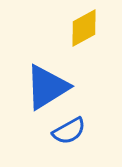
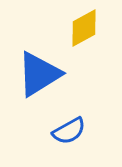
blue triangle: moved 8 px left, 13 px up
